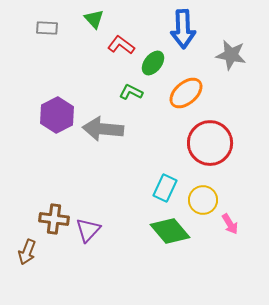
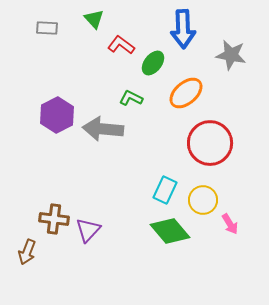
green L-shape: moved 6 px down
cyan rectangle: moved 2 px down
